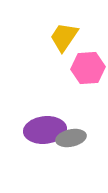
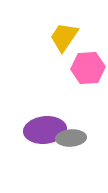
gray ellipse: rotated 8 degrees clockwise
